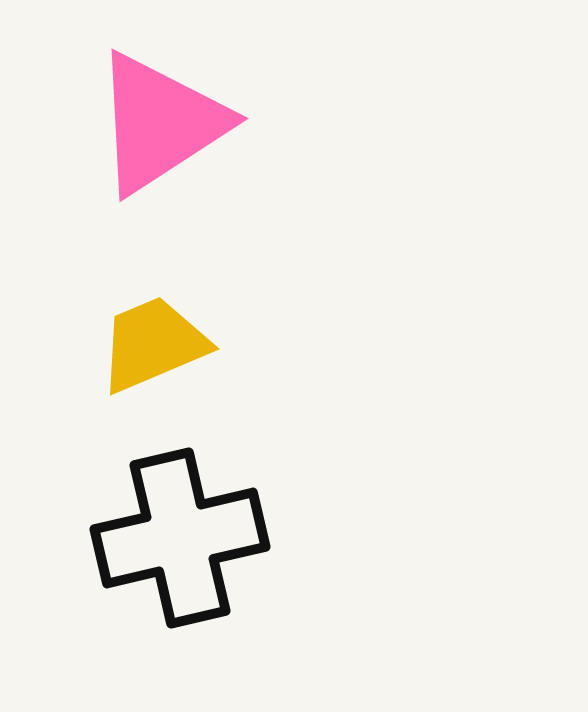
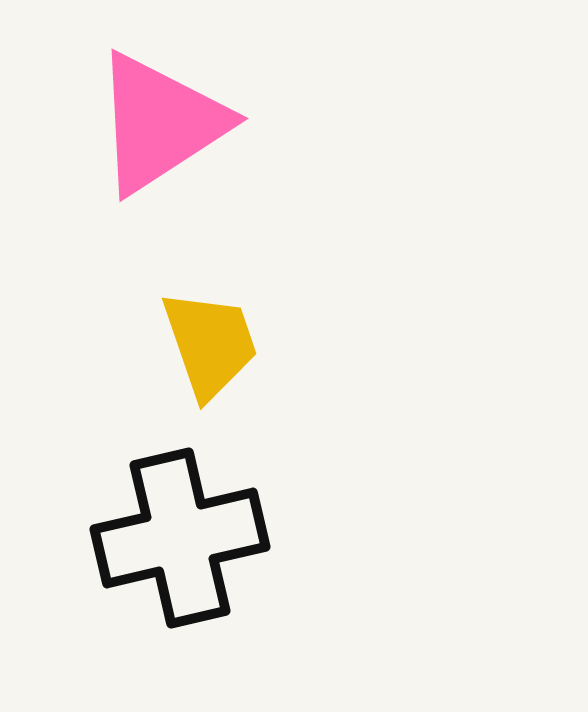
yellow trapezoid: moved 57 px right; rotated 94 degrees clockwise
